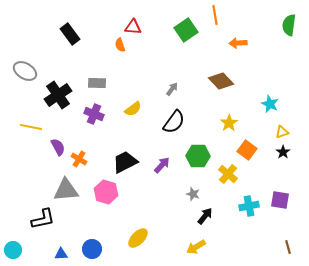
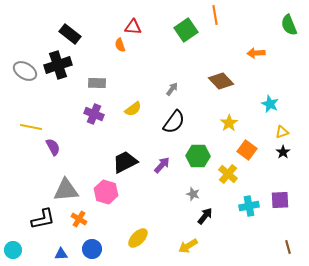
green semicircle: rotated 30 degrees counterclockwise
black rectangle: rotated 15 degrees counterclockwise
orange arrow: moved 18 px right, 10 px down
black cross: moved 30 px up; rotated 16 degrees clockwise
purple semicircle: moved 5 px left
orange cross: moved 60 px down
purple square: rotated 12 degrees counterclockwise
yellow arrow: moved 8 px left, 1 px up
